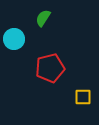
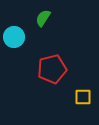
cyan circle: moved 2 px up
red pentagon: moved 2 px right, 1 px down
